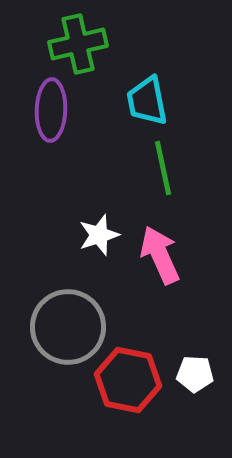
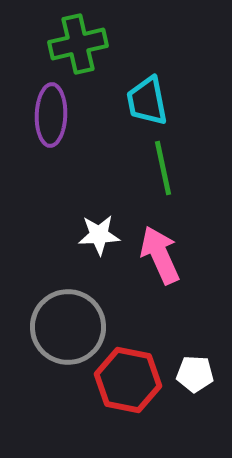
purple ellipse: moved 5 px down
white star: rotated 15 degrees clockwise
